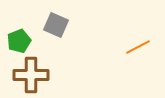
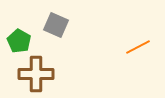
green pentagon: rotated 20 degrees counterclockwise
brown cross: moved 5 px right, 1 px up
